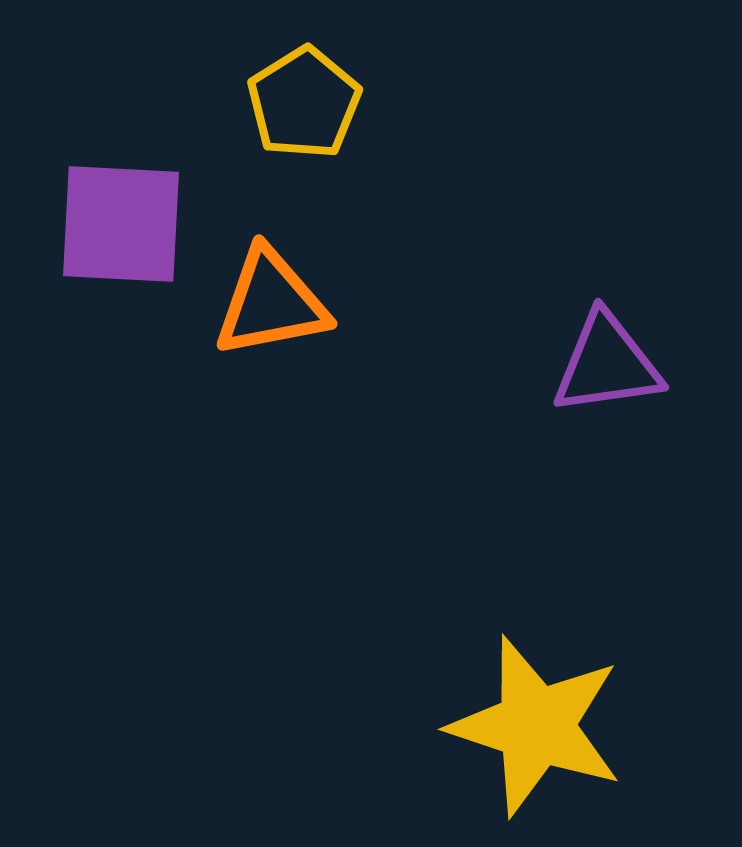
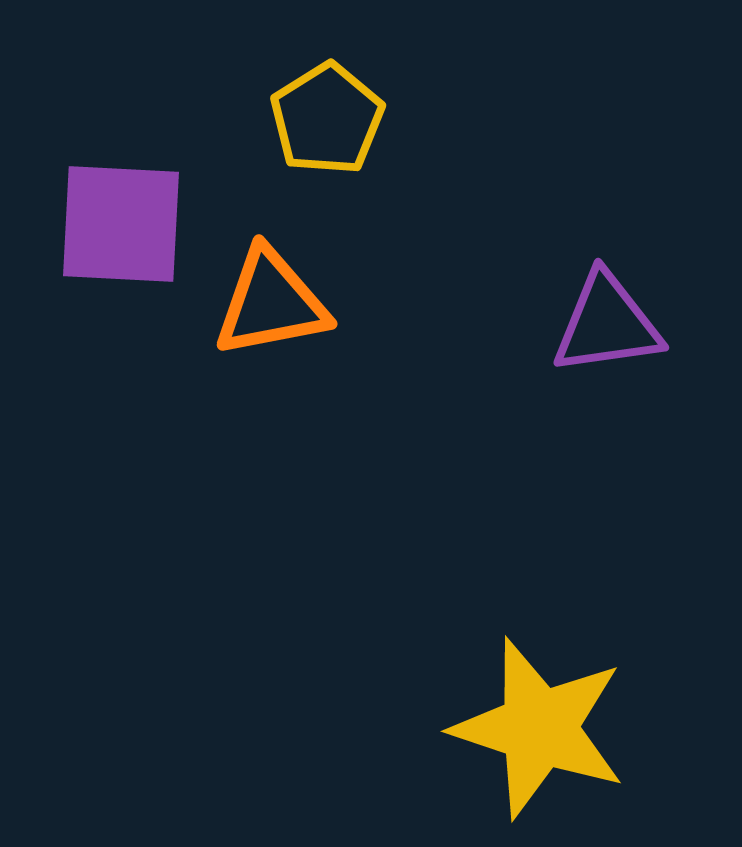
yellow pentagon: moved 23 px right, 16 px down
purple triangle: moved 40 px up
yellow star: moved 3 px right, 2 px down
